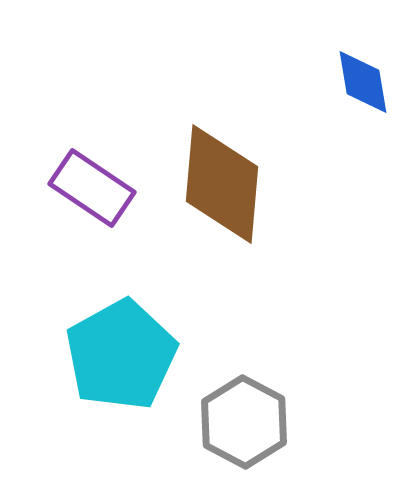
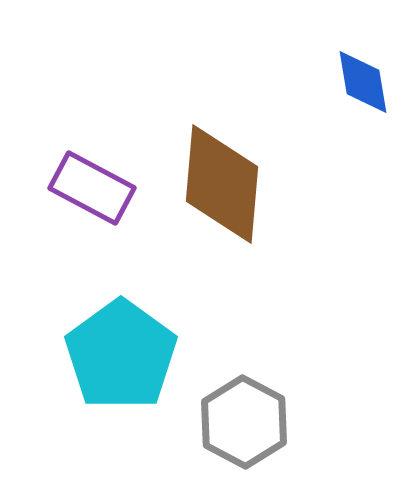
purple rectangle: rotated 6 degrees counterclockwise
cyan pentagon: rotated 7 degrees counterclockwise
